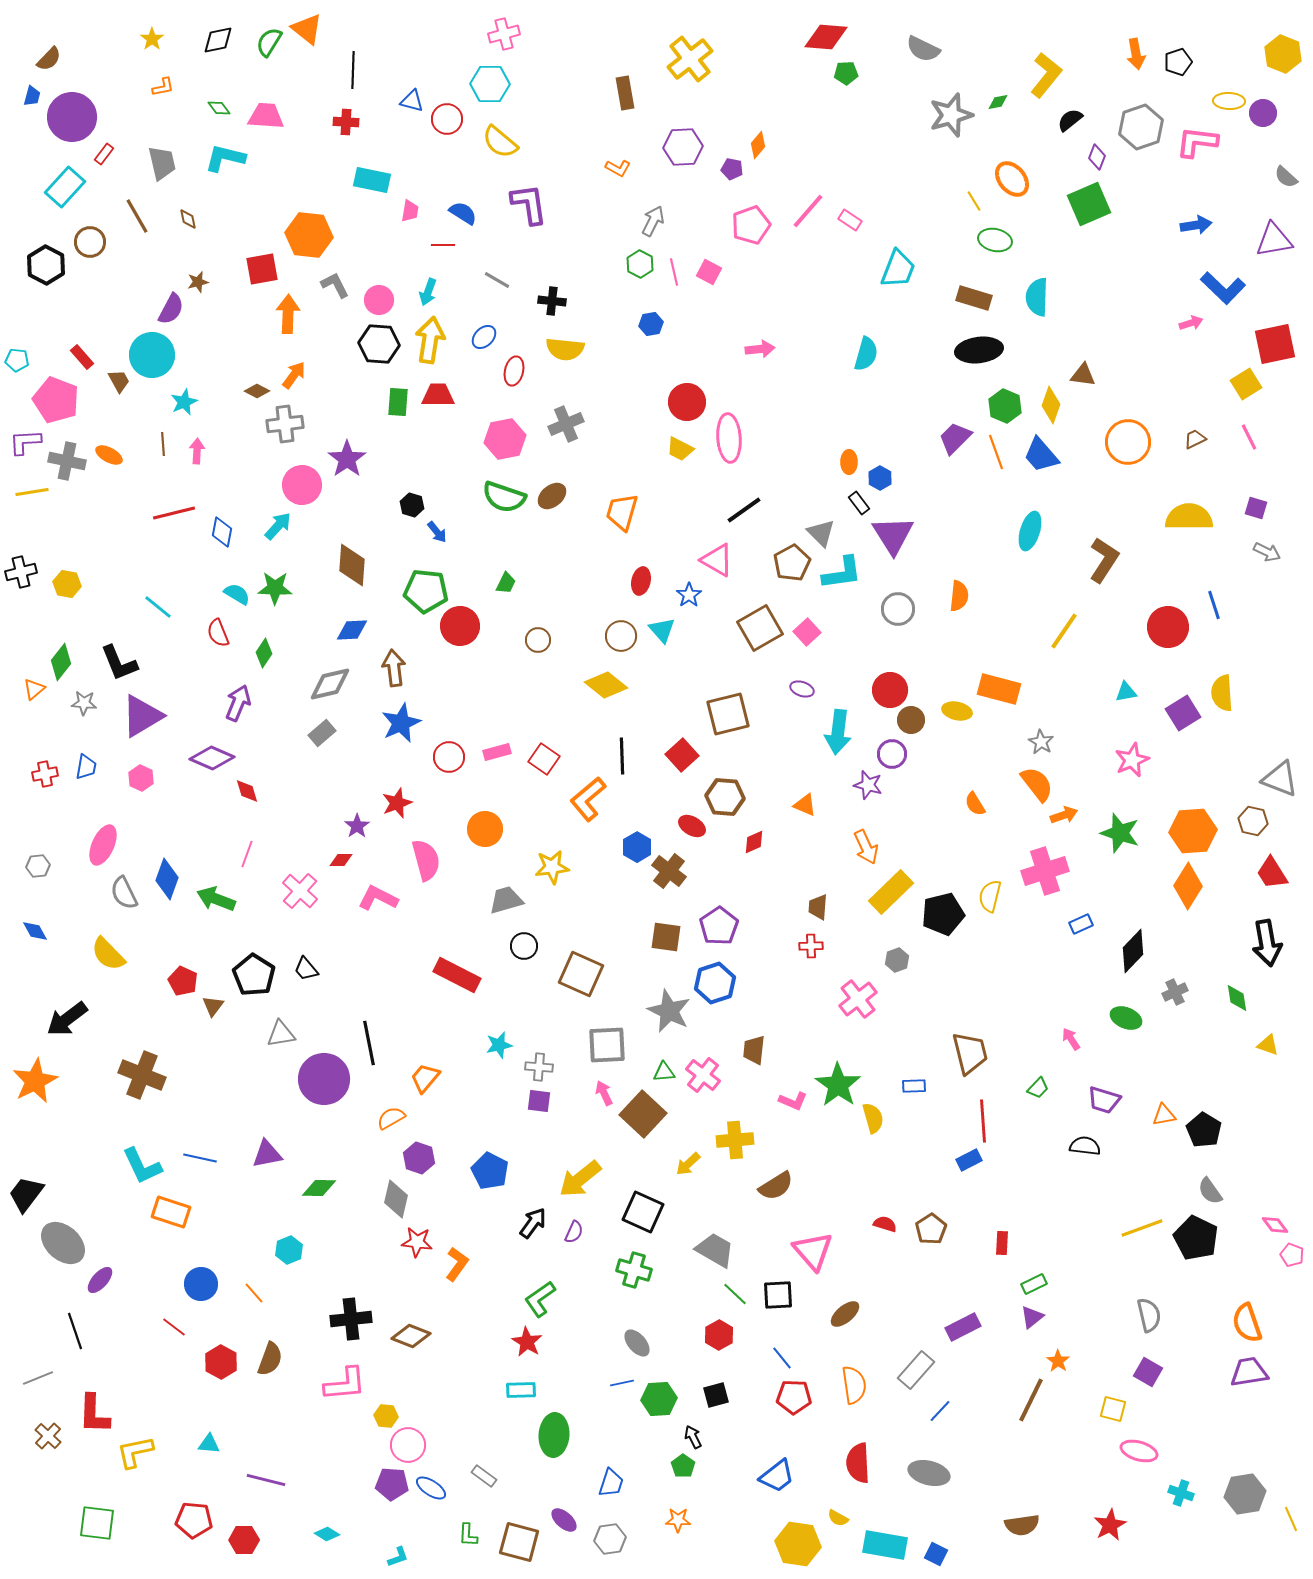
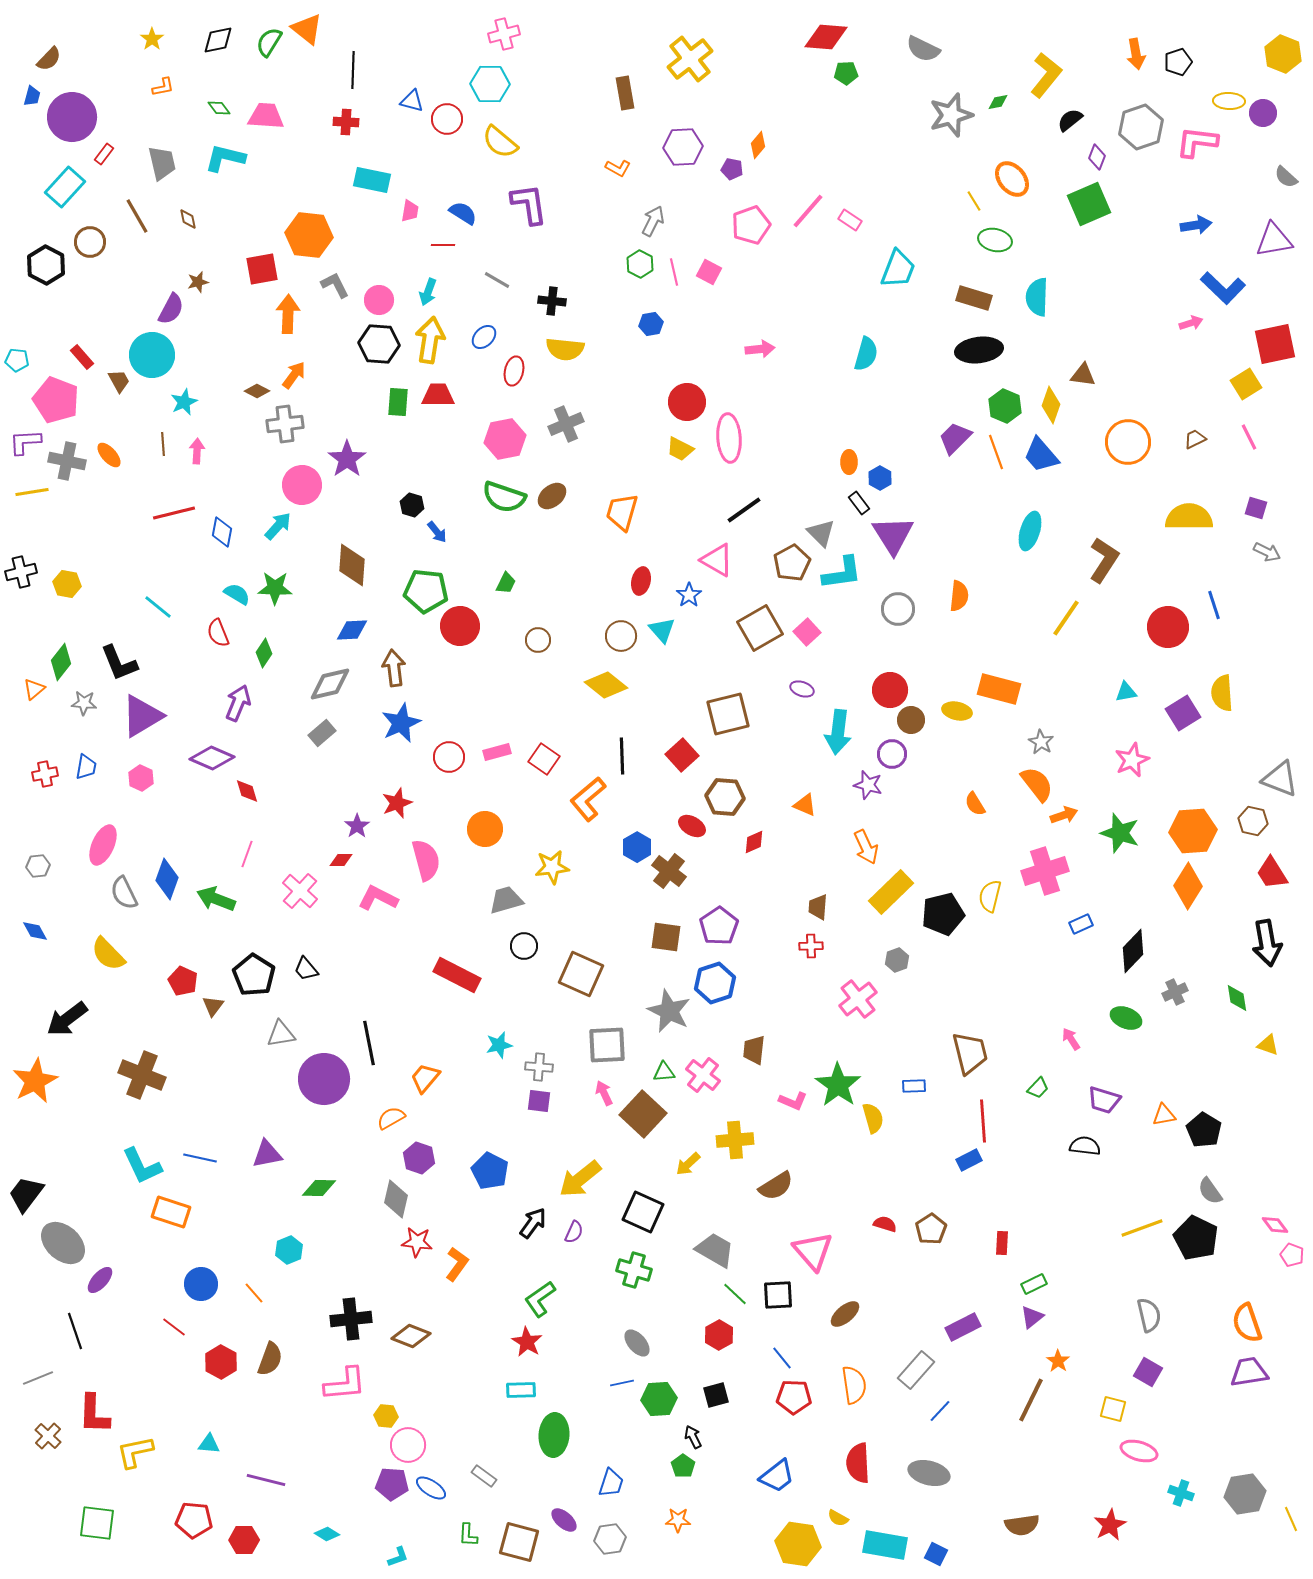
orange ellipse at (109, 455): rotated 20 degrees clockwise
yellow line at (1064, 631): moved 2 px right, 13 px up
